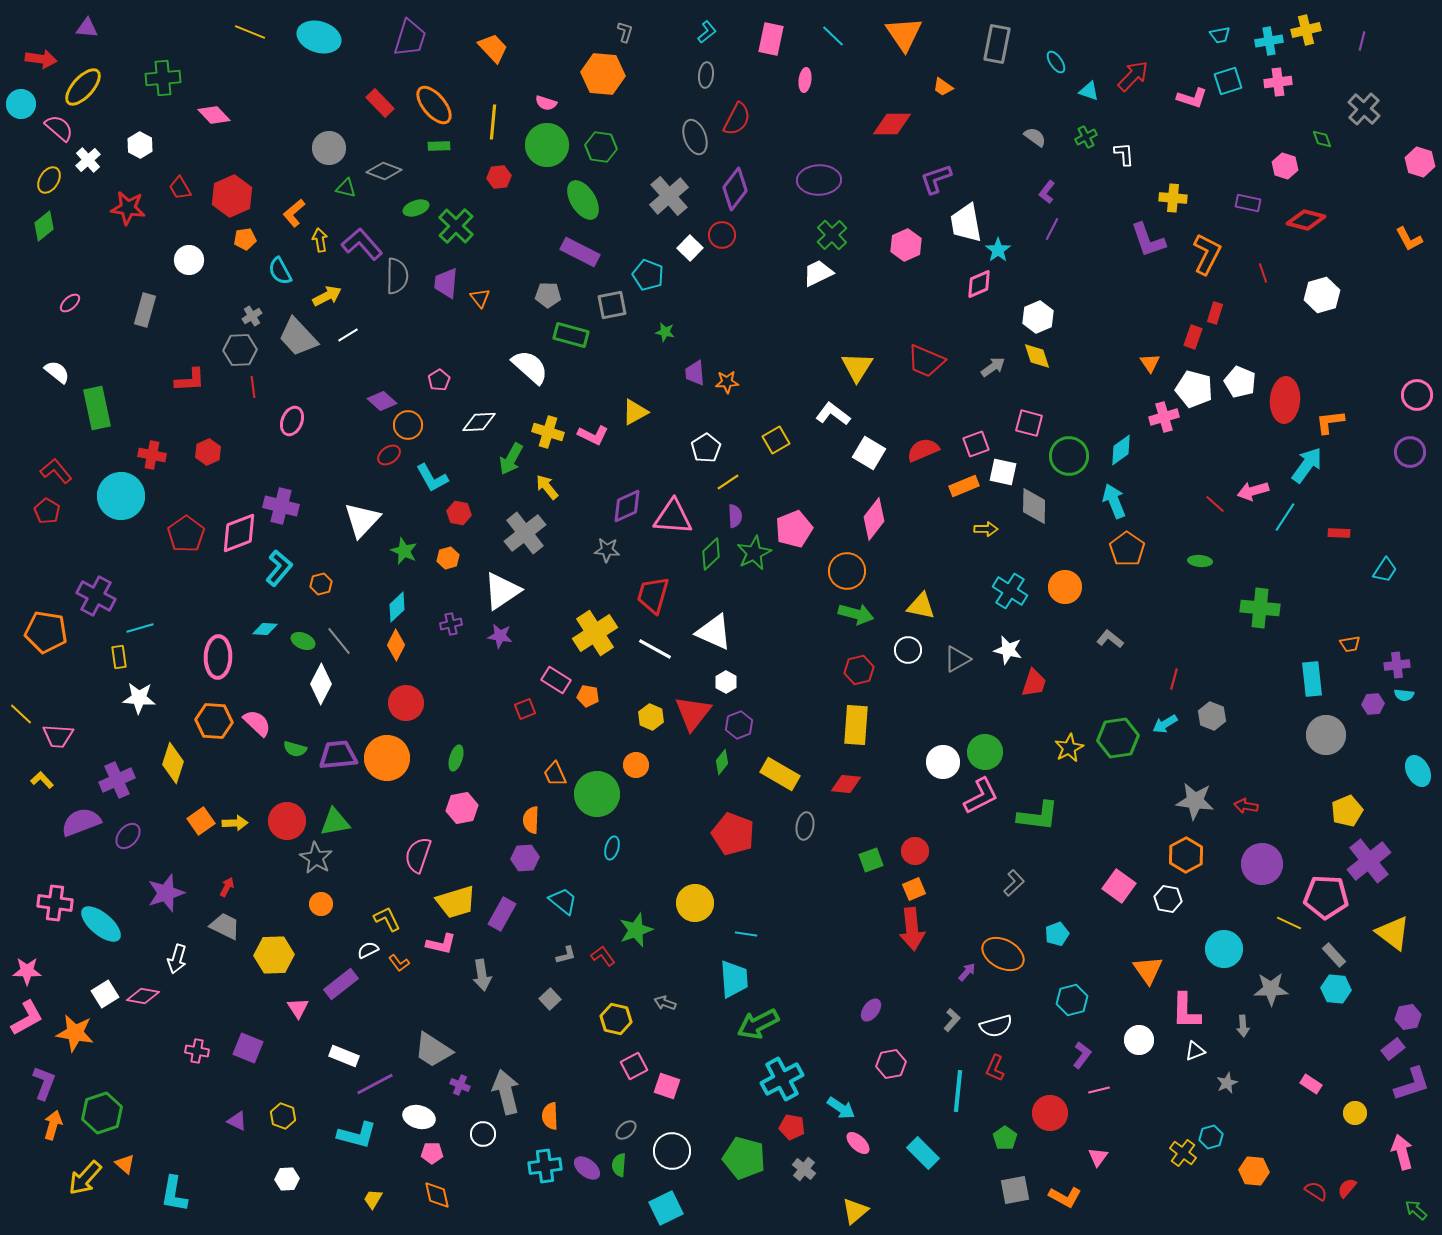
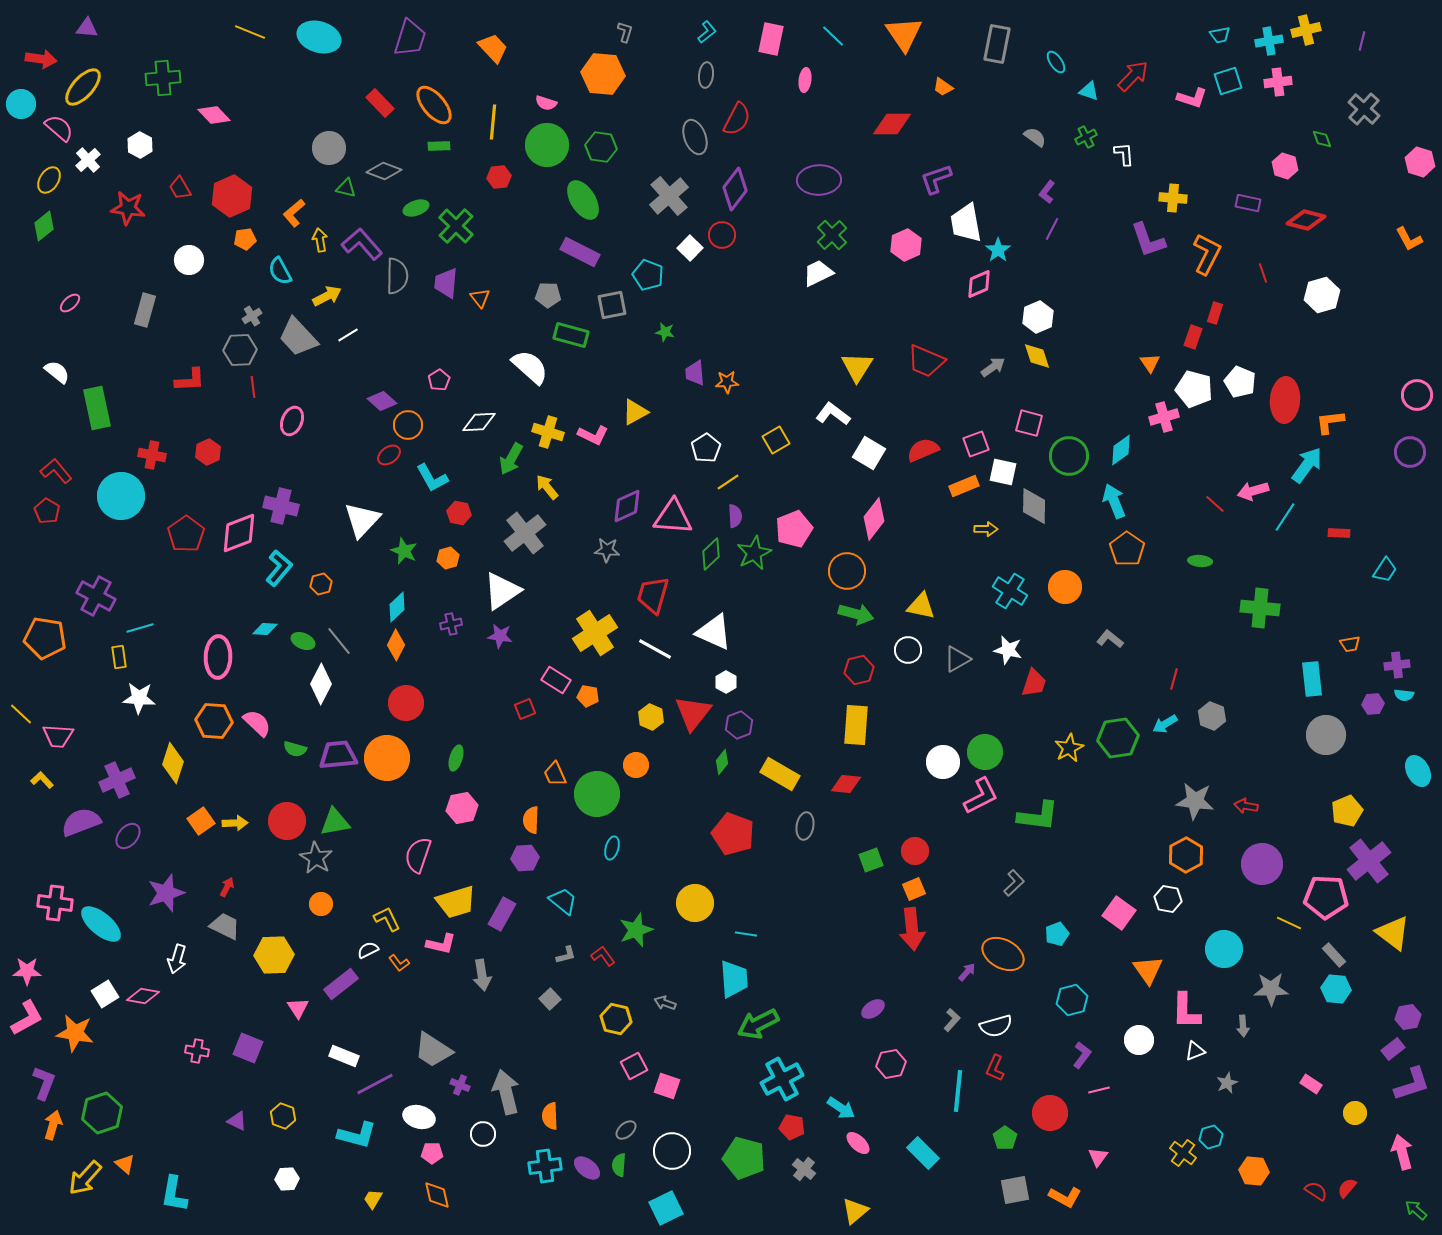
orange pentagon at (46, 632): moved 1 px left, 6 px down
pink square at (1119, 886): moved 27 px down
purple ellipse at (871, 1010): moved 2 px right, 1 px up; rotated 20 degrees clockwise
